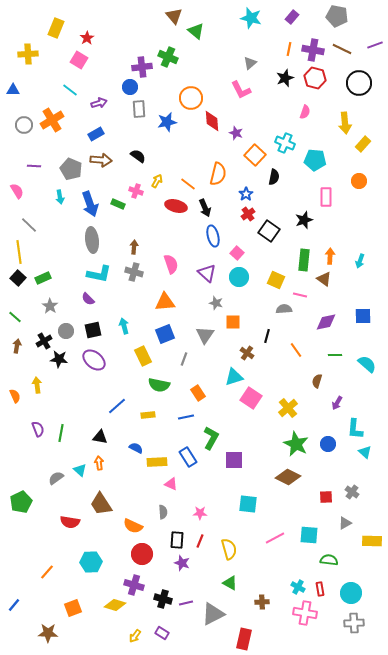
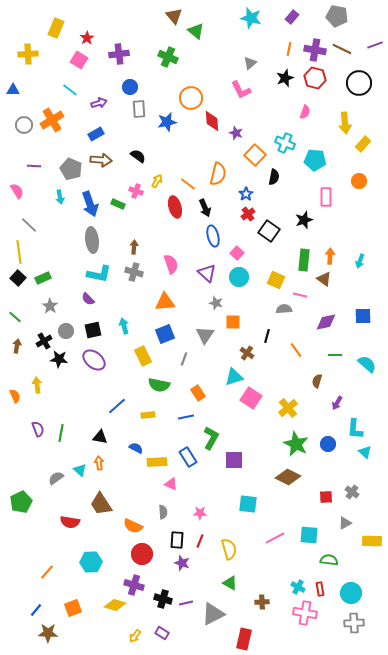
purple cross at (313, 50): moved 2 px right
purple cross at (142, 67): moved 23 px left, 13 px up
red ellipse at (176, 206): moved 1 px left, 1 px down; rotated 60 degrees clockwise
blue line at (14, 605): moved 22 px right, 5 px down
